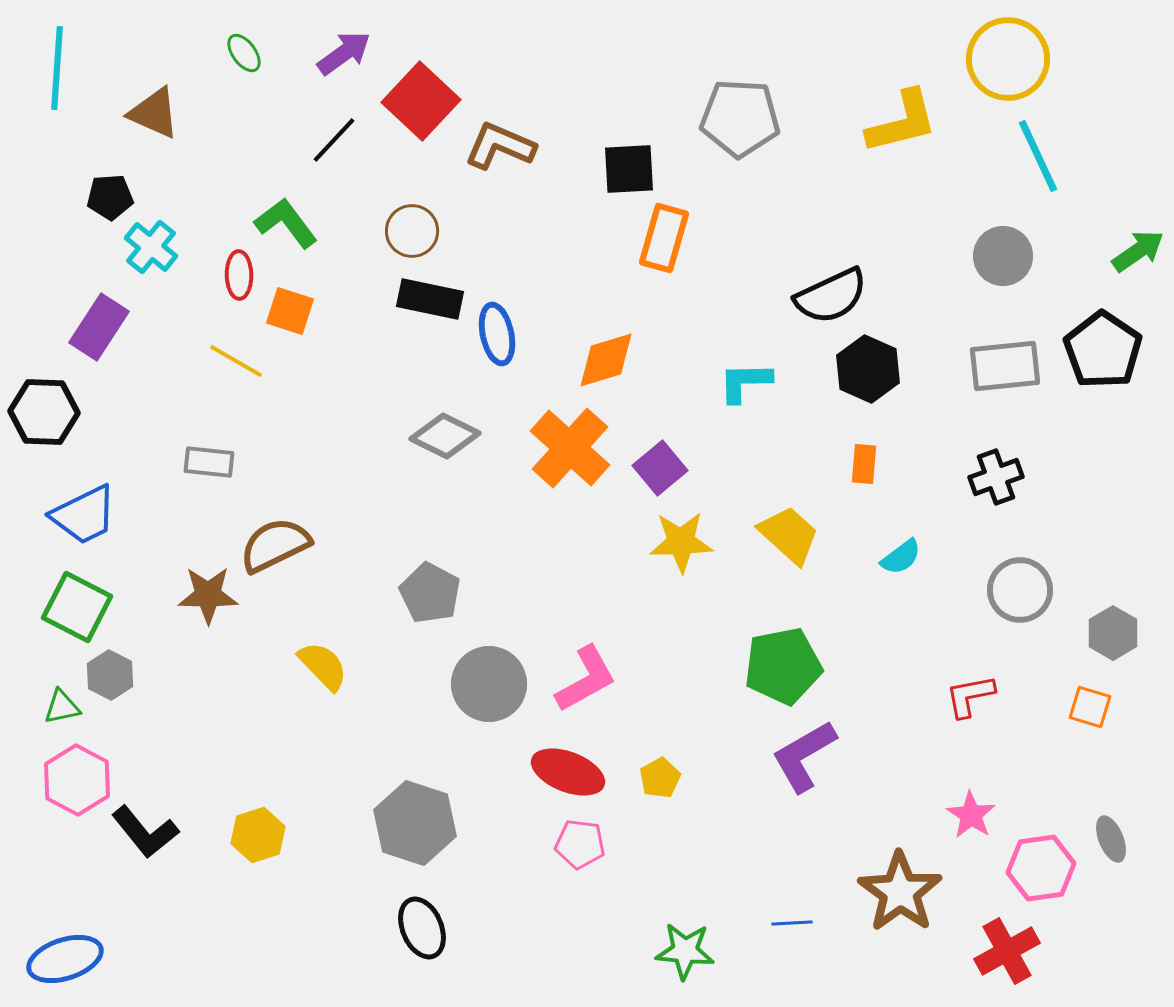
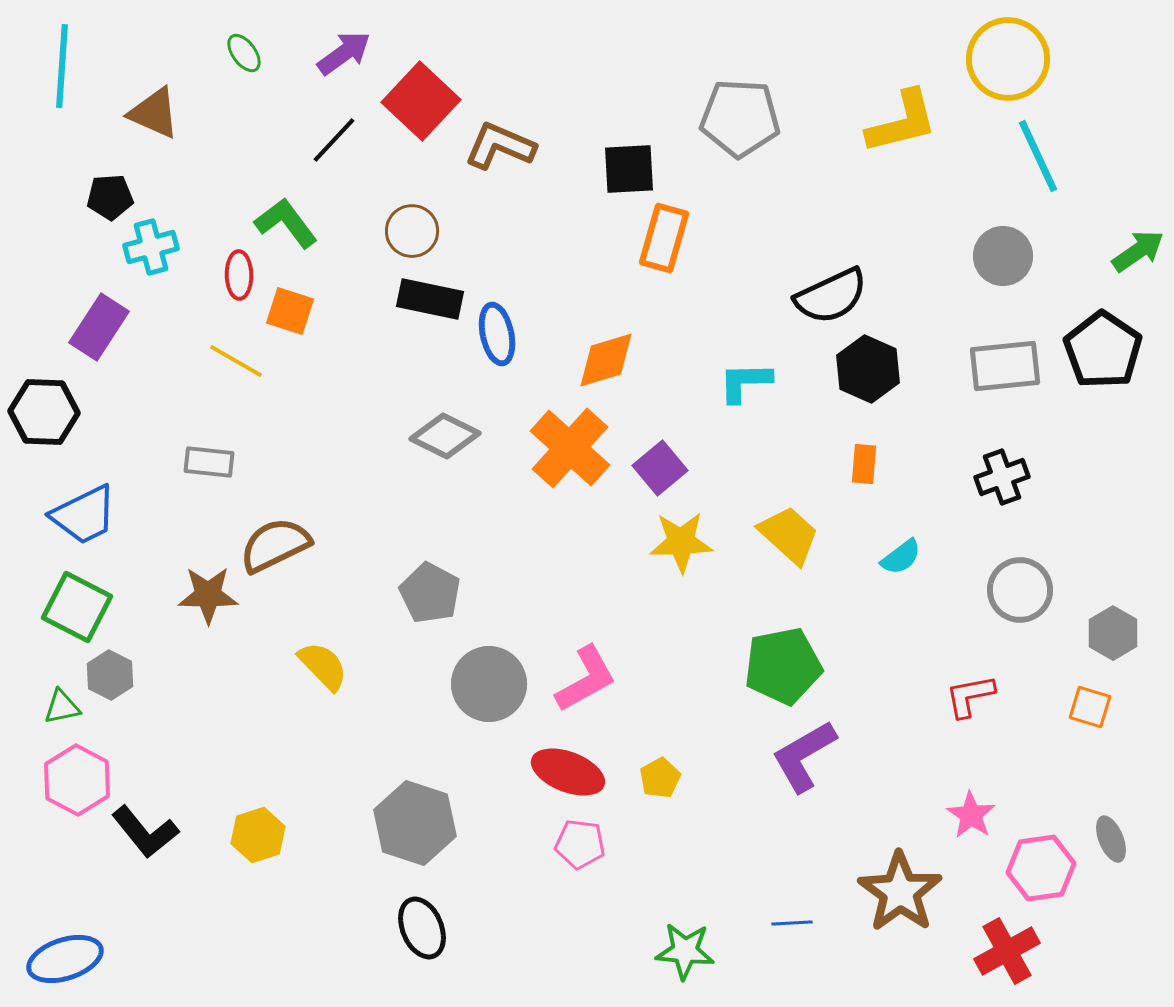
cyan line at (57, 68): moved 5 px right, 2 px up
cyan cross at (151, 247): rotated 36 degrees clockwise
black cross at (996, 477): moved 6 px right
